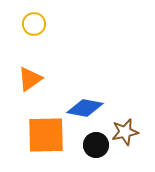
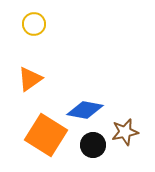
blue diamond: moved 2 px down
orange square: rotated 33 degrees clockwise
black circle: moved 3 px left
